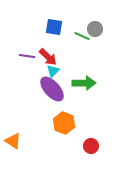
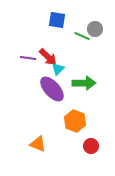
blue square: moved 3 px right, 7 px up
purple line: moved 1 px right, 2 px down
cyan triangle: moved 5 px right, 2 px up
orange hexagon: moved 11 px right, 2 px up
orange triangle: moved 25 px right, 3 px down; rotated 12 degrees counterclockwise
